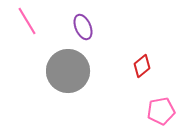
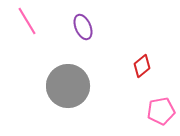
gray circle: moved 15 px down
